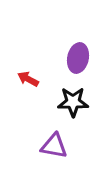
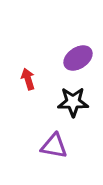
purple ellipse: rotated 44 degrees clockwise
red arrow: rotated 45 degrees clockwise
